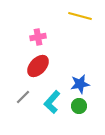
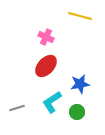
pink cross: moved 8 px right; rotated 35 degrees clockwise
red ellipse: moved 8 px right
gray line: moved 6 px left, 11 px down; rotated 28 degrees clockwise
cyan L-shape: rotated 15 degrees clockwise
green circle: moved 2 px left, 6 px down
